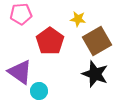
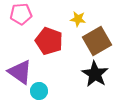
red pentagon: moved 1 px left; rotated 16 degrees counterclockwise
black star: rotated 12 degrees clockwise
